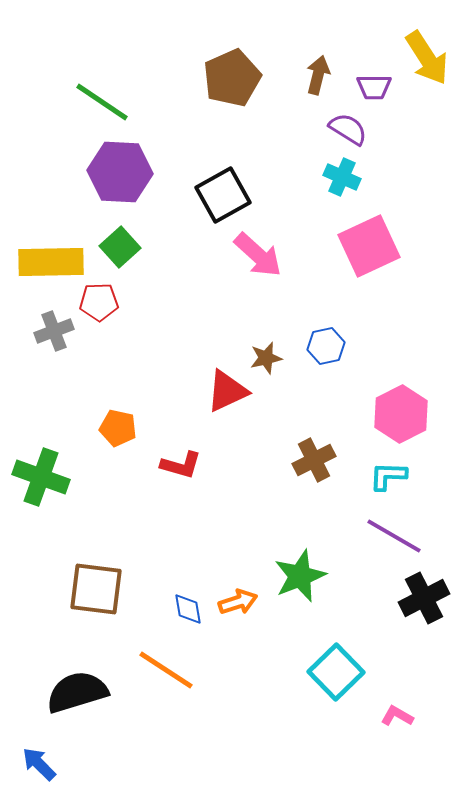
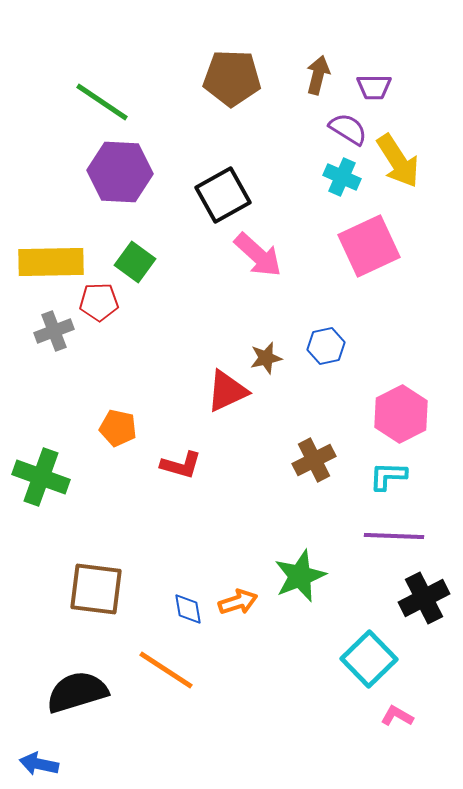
yellow arrow: moved 29 px left, 103 px down
brown pentagon: rotated 26 degrees clockwise
green square: moved 15 px right, 15 px down; rotated 12 degrees counterclockwise
purple line: rotated 28 degrees counterclockwise
cyan square: moved 33 px right, 13 px up
blue arrow: rotated 33 degrees counterclockwise
